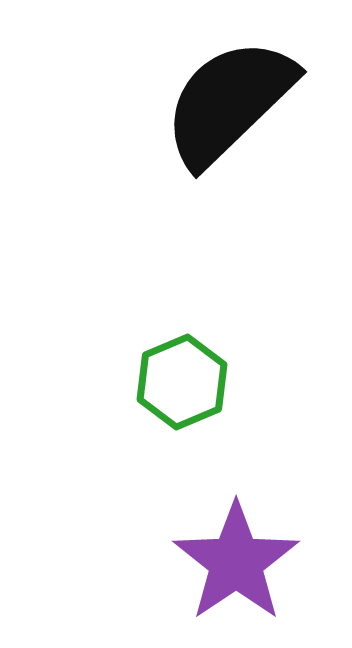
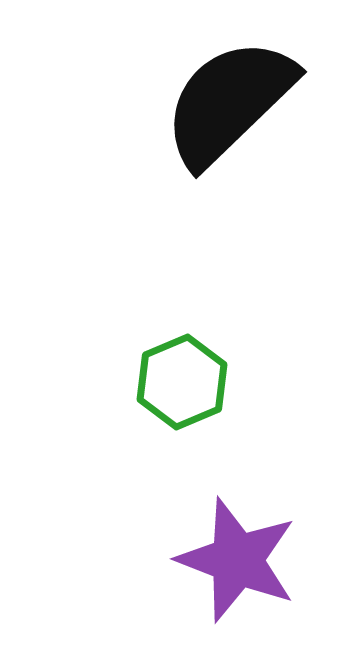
purple star: moved 1 px right, 2 px up; rotated 17 degrees counterclockwise
